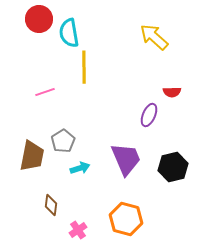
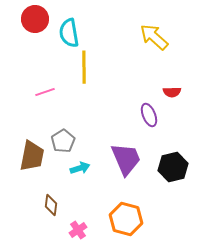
red circle: moved 4 px left
purple ellipse: rotated 45 degrees counterclockwise
